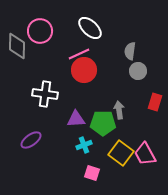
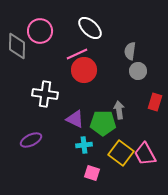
pink line: moved 2 px left
purple triangle: moved 1 px left; rotated 30 degrees clockwise
purple ellipse: rotated 10 degrees clockwise
cyan cross: rotated 14 degrees clockwise
